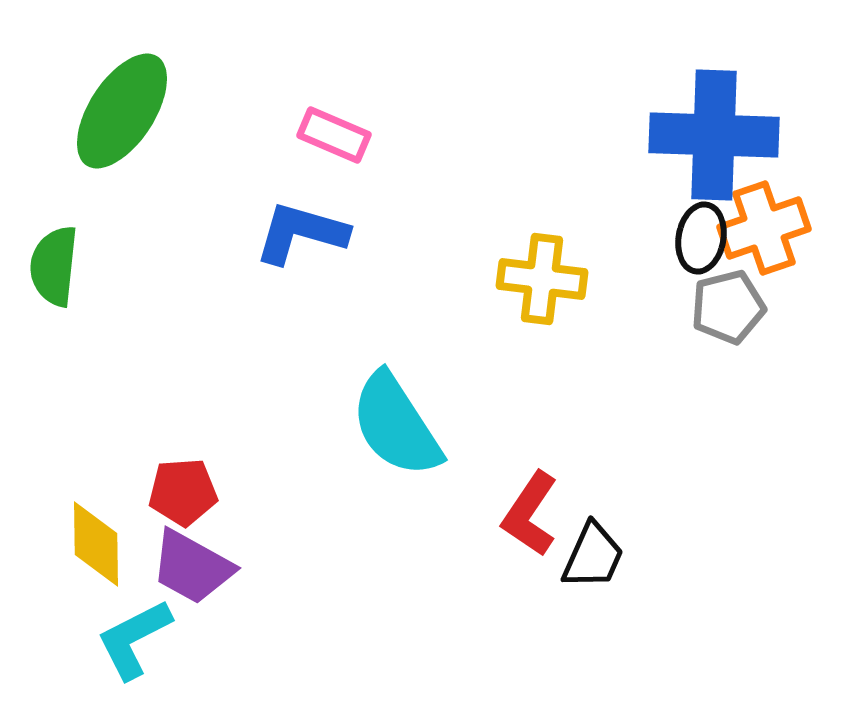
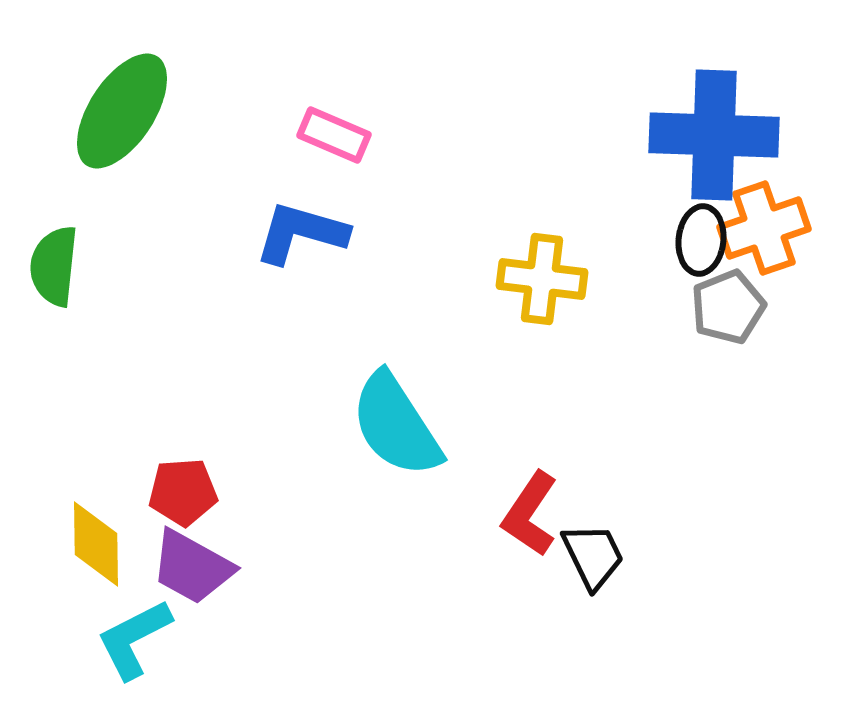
black ellipse: moved 2 px down; rotated 4 degrees counterclockwise
gray pentagon: rotated 8 degrees counterclockwise
black trapezoid: rotated 50 degrees counterclockwise
